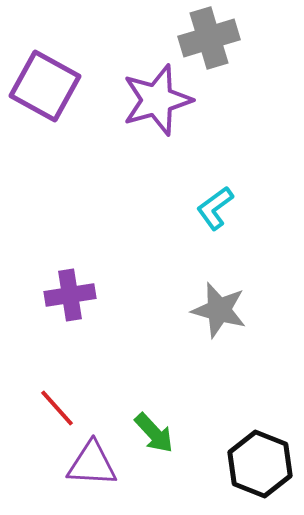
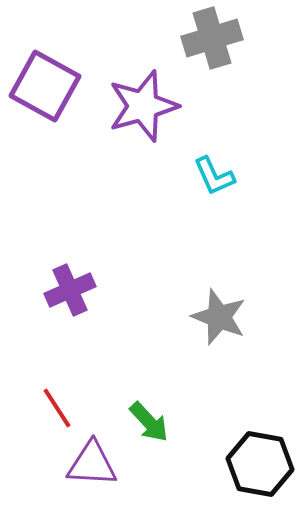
gray cross: moved 3 px right
purple star: moved 14 px left, 6 px down
cyan L-shape: moved 1 px left, 32 px up; rotated 78 degrees counterclockwise
purple cross: moved 5 px up; rotated 15 degrees counterclockwise
gray star: moved 7 px down; rotated 6 degrees clockwise
red line: rotated 9 degrees clockwise
green arrow: moved 5 px left, 11 px up
black hexagon: rotated 12 degrees counterclockwise
